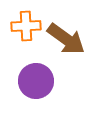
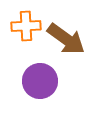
purple circle: moved 4 px right
